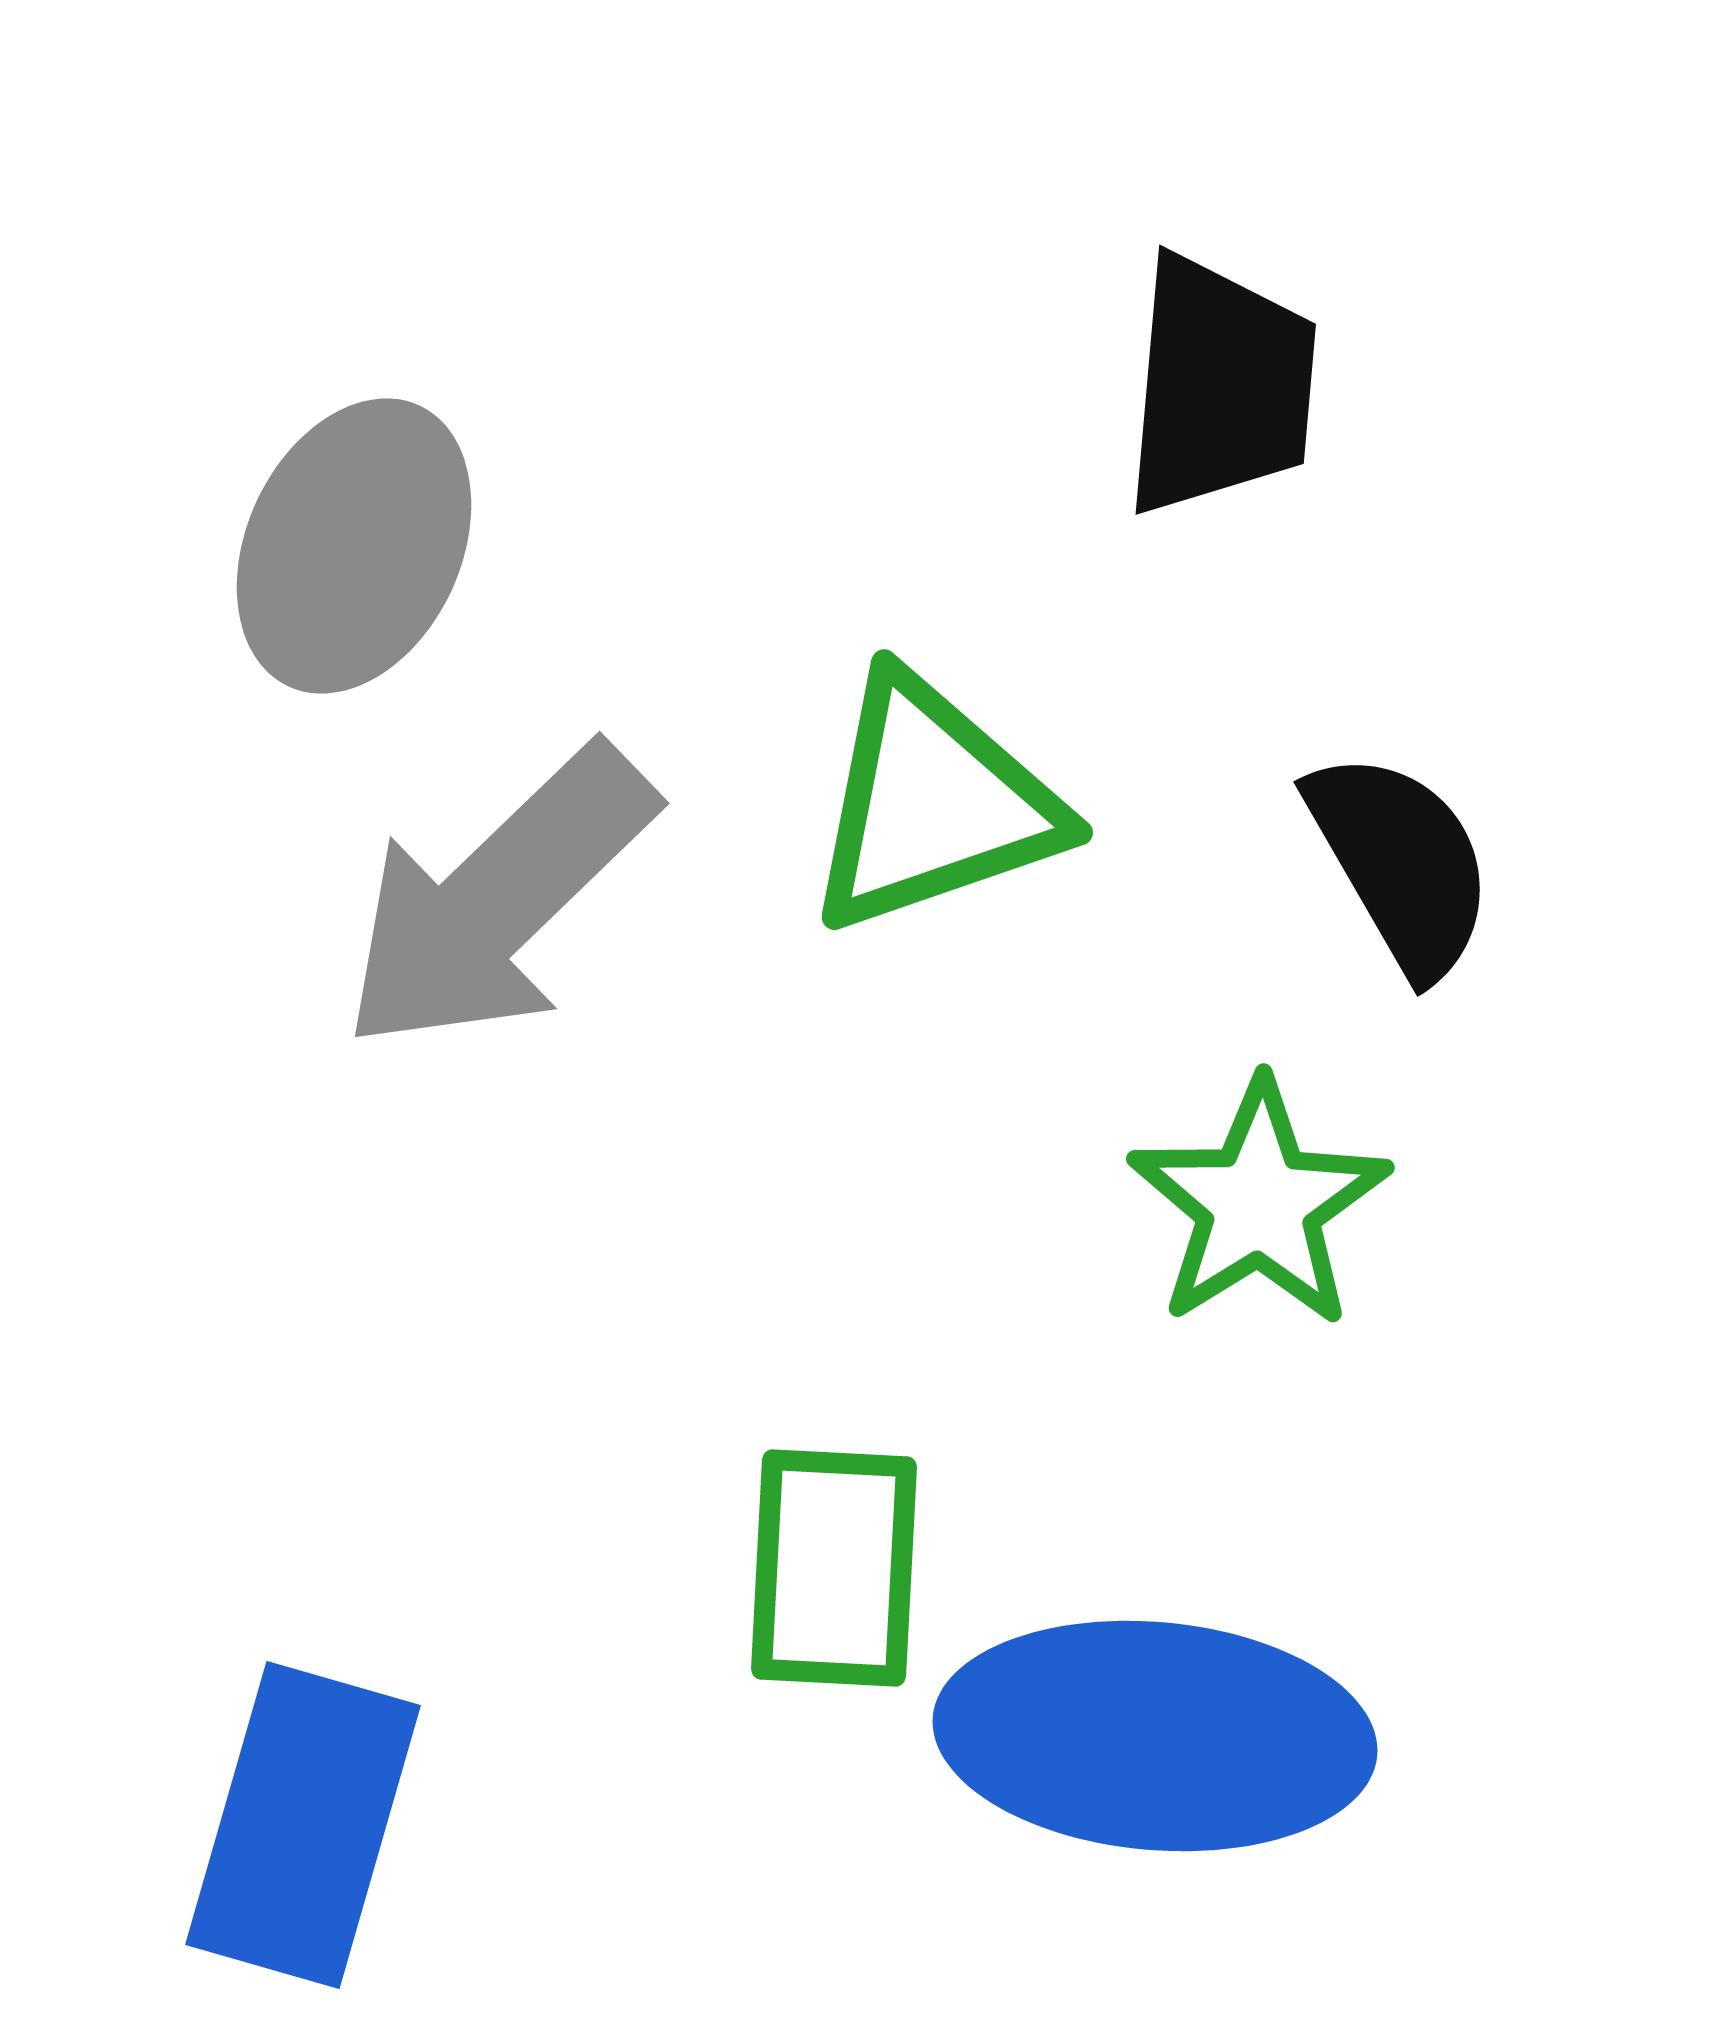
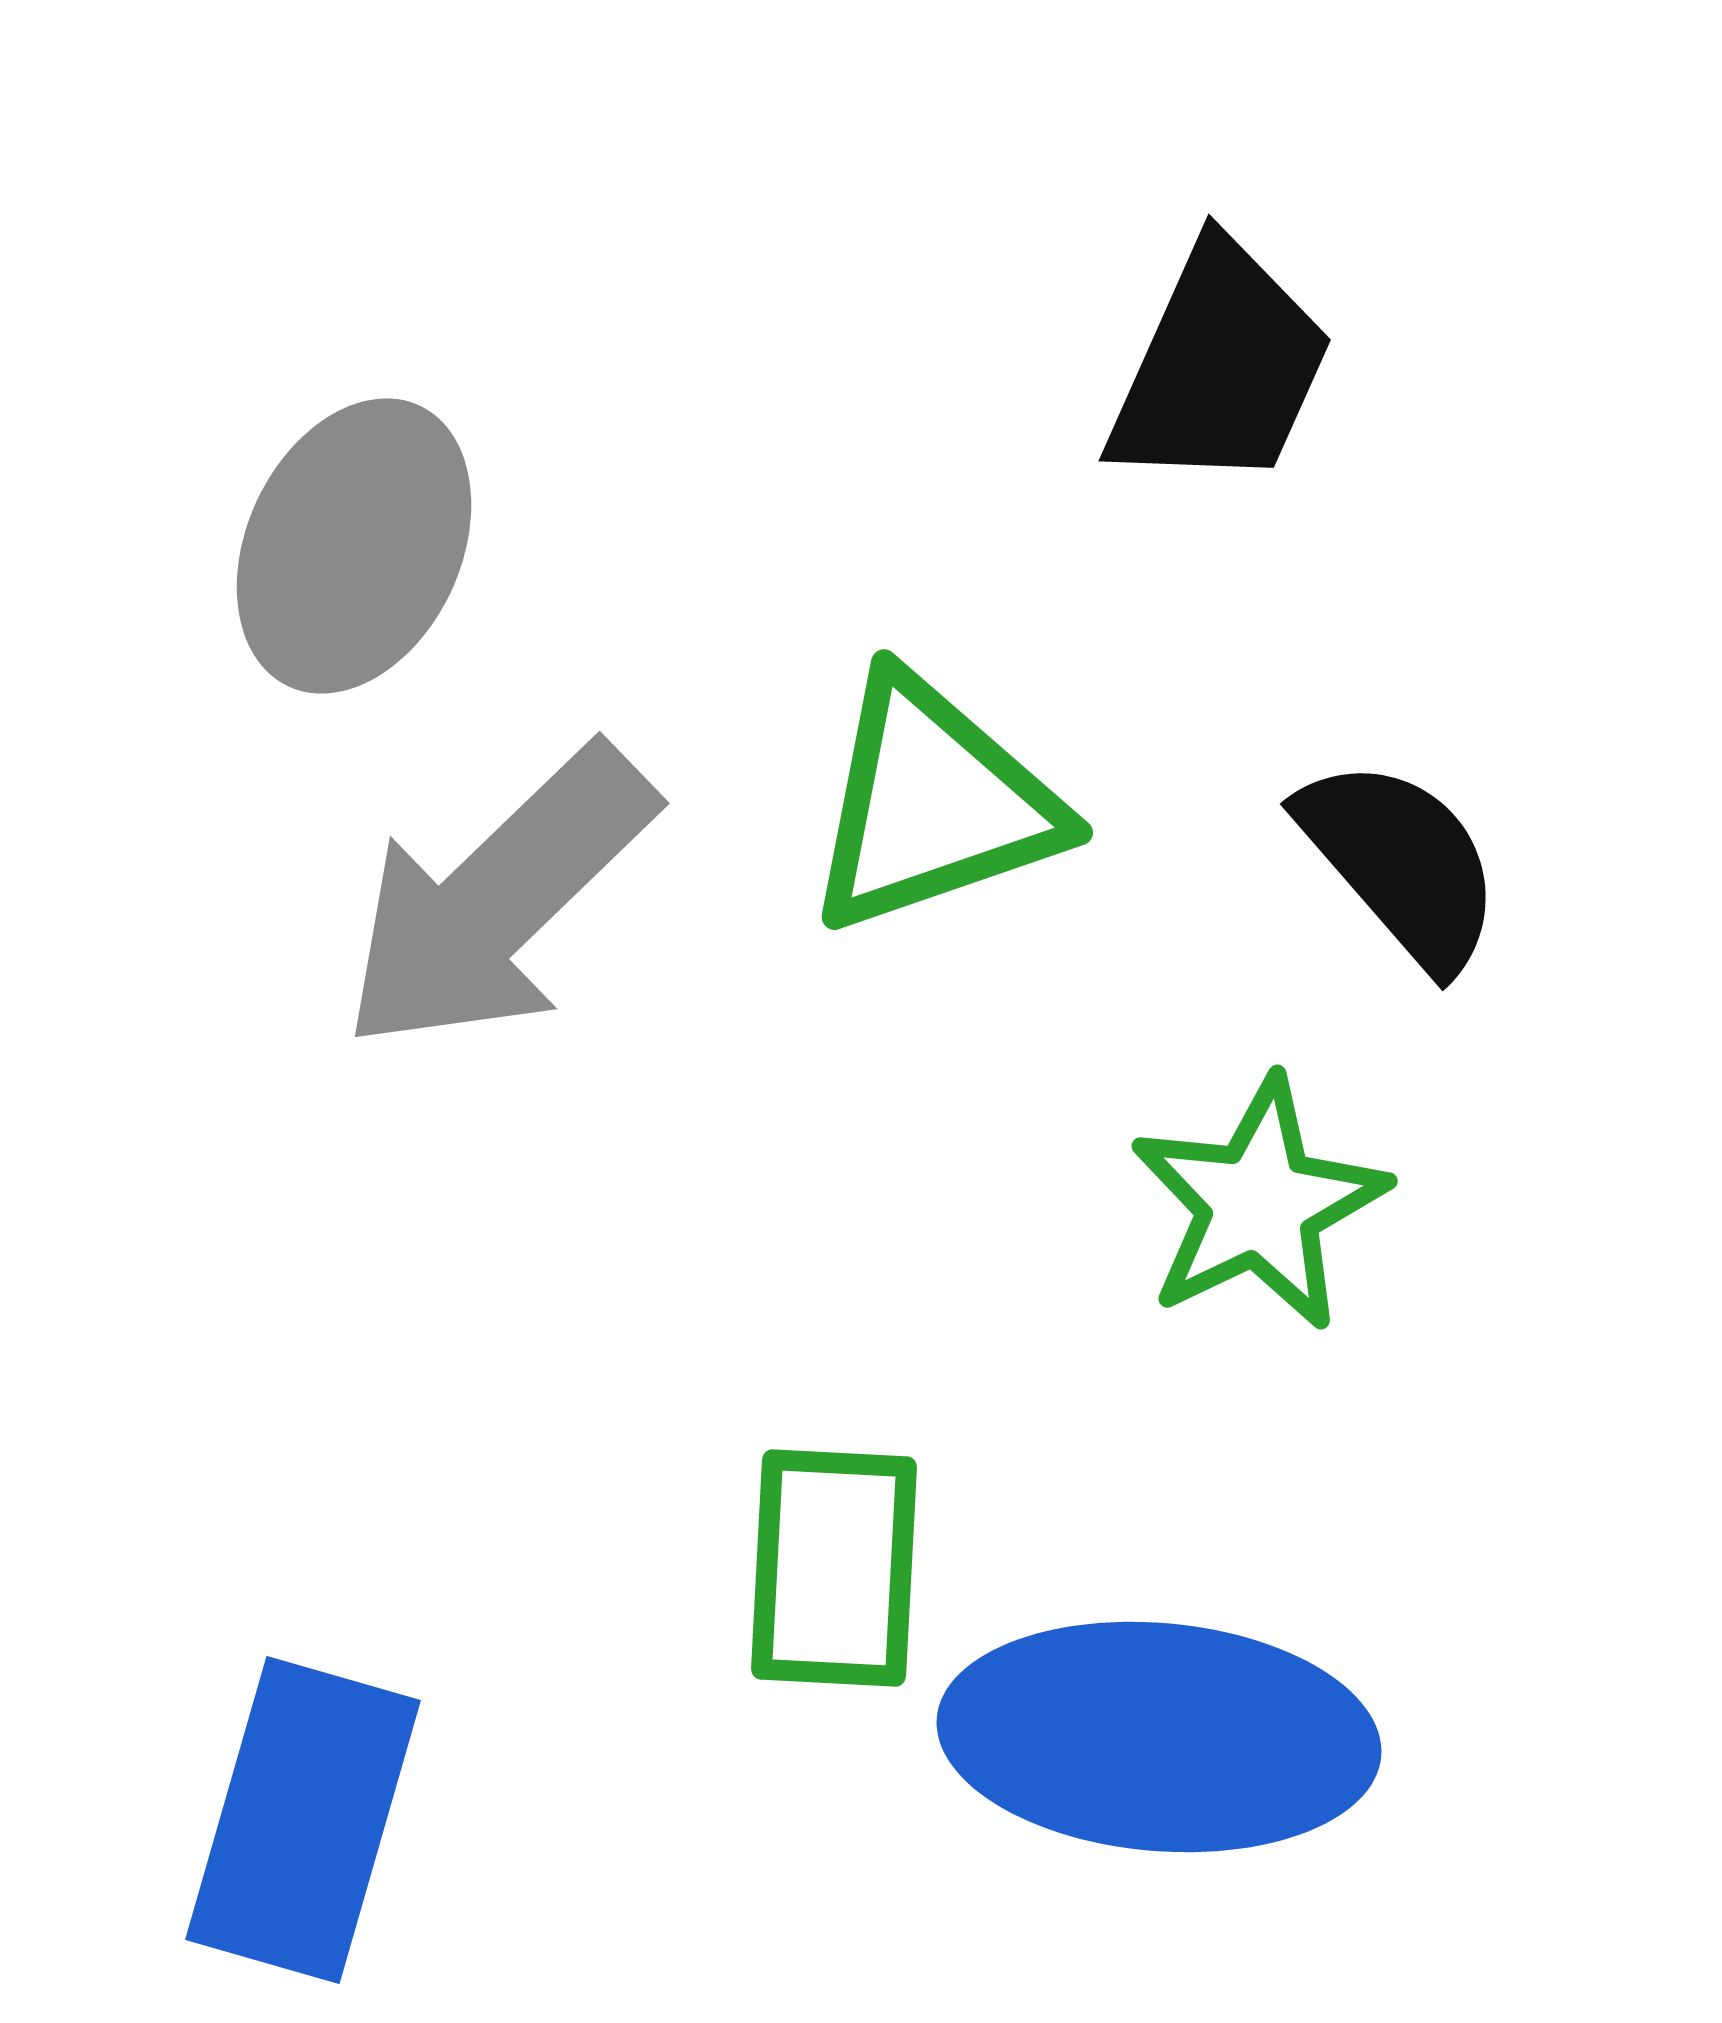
black trapezoid: moved 19 px up; rotated 19 degrees clockwise
black semicircle: rotated 11 degrees counterclockwise
green star: rotated 6 degrees clockwise
blue ellipse: moved 4 px right, 1 px down
blue rectangle: moved 5 px up
